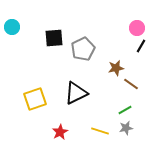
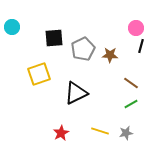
pink circle: moved 1 px left
black line: rotated 16 degrees counterclockwise
brown star: moved 6 px left, 13 px up; rotated 14 degrees clockwise
brown line: moved 1 px up
yellow square: moved 4 px right, 25 px up
green line: moved 6 px right, 6 px up
gray star: moved 5 px down
red star: moved 1 px right, 1 px down
